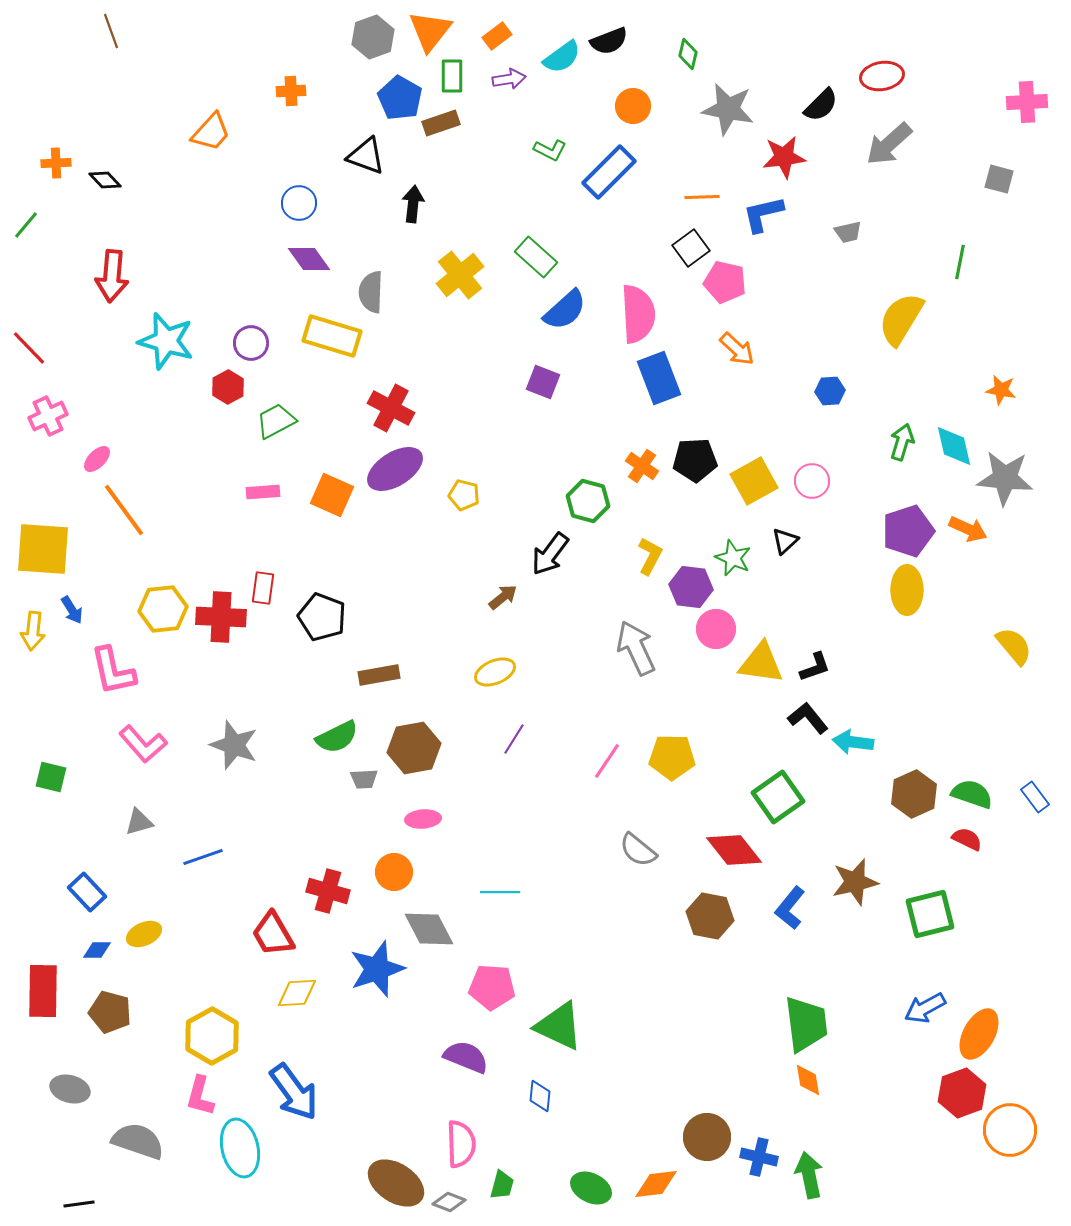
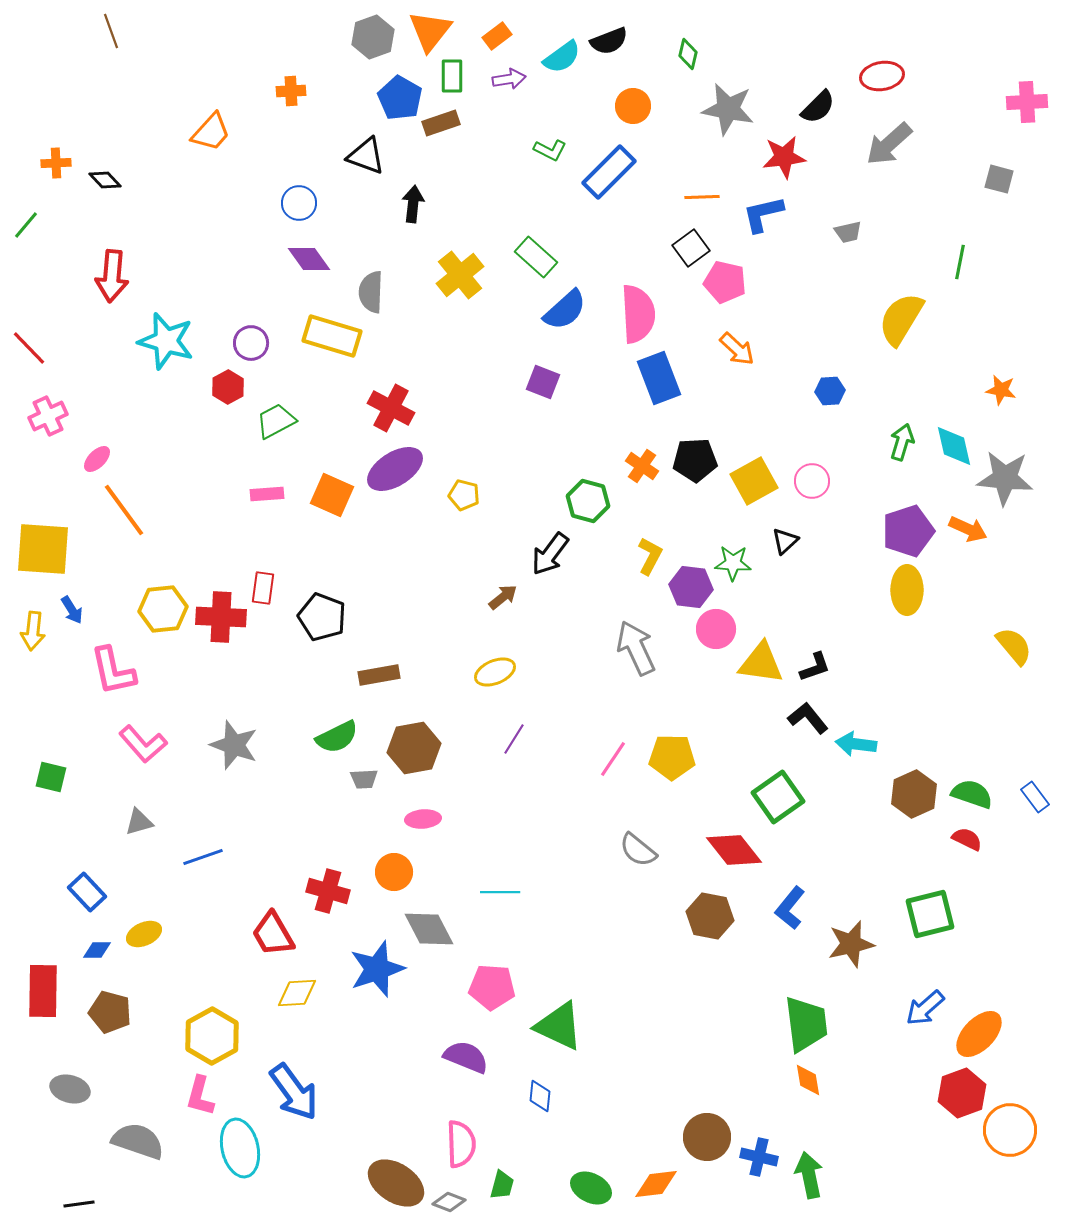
black semicircle at (821, 105): moved 3 px left, 2 px down
pink rectangle at (263, 492): moved 4 px right, 2 px down
green star at (733, 558): moved 5 px down; rotated 21 degrees counterclockwise
cyan arrow at (853, 742): moved 3 px right, 2 px down
pink line at (607, 761): moved 6 px right, 2 px up
brown star at (855, 882): moved 4 px left, 62 px down
blue arrow at (925, 1008): rotated 12 degrees counterclockwise
orange ellipse at (979, 1034): rotated 15 degrees clockwise
